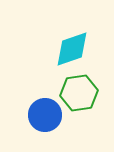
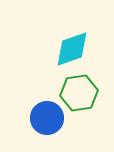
blue circle: moved 2 px right, 3 px down
